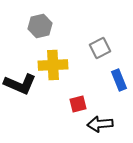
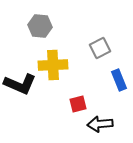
gray hexagon: rotated 20 degrees clockwise
